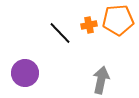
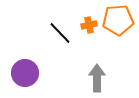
gray arrow: moved 4 px left, 2 px up; rotated 12 degrees counterclockwise
